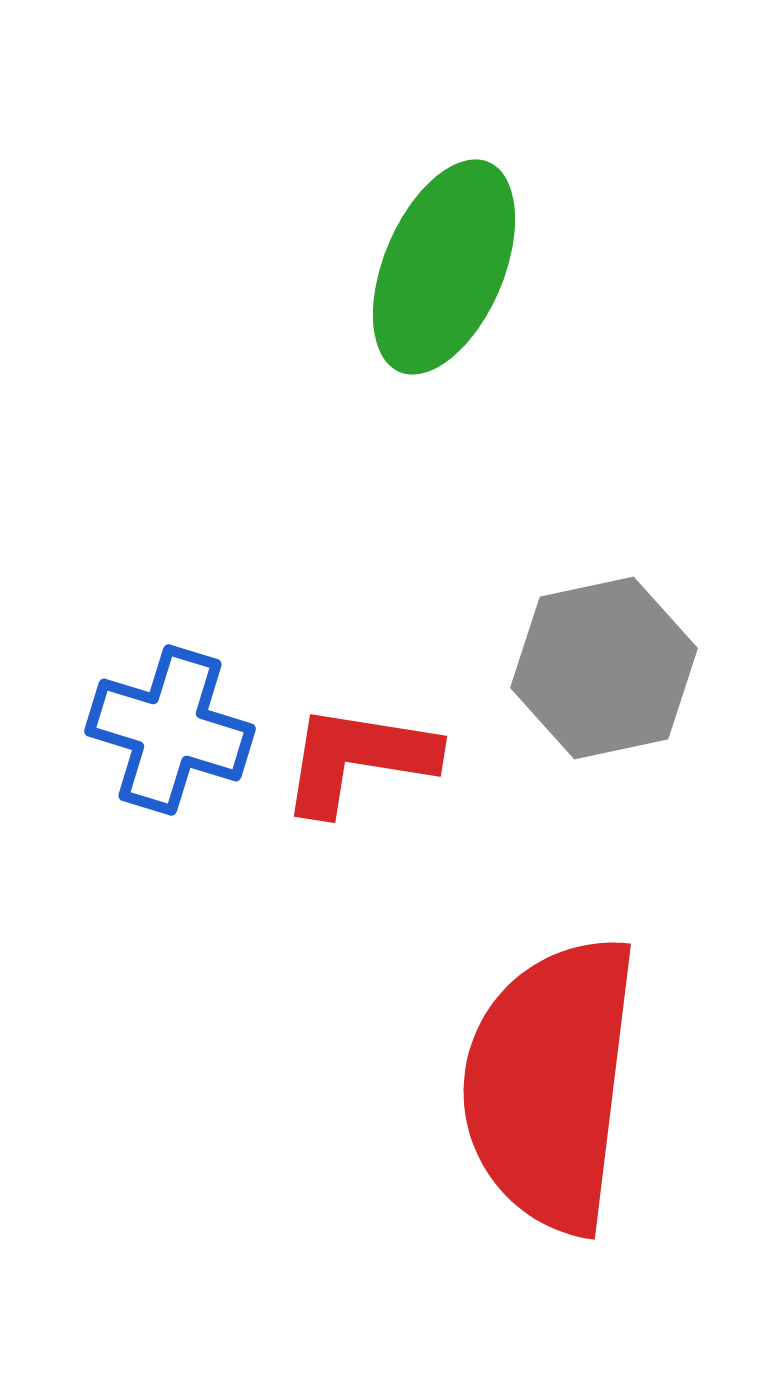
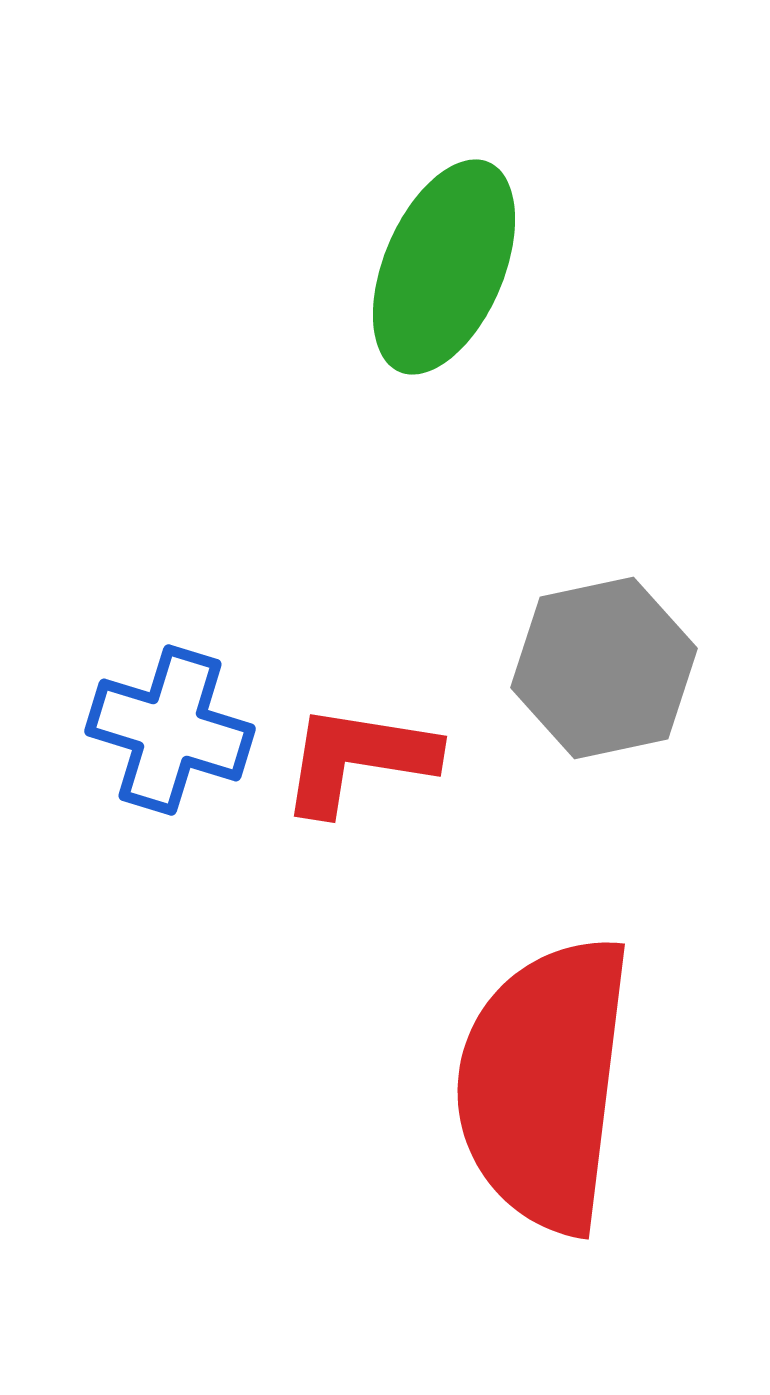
red semicircle: moved 6 px left
